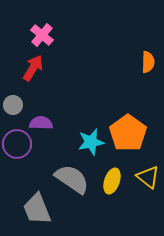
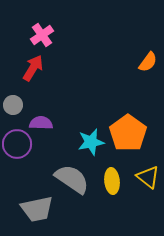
pink cross: rotated 15 degrees clockwise
orange semicircle: rotated 35 degrees clockwise
yellow ellipse: rotated 25 degrees counterclockwise
gray trapezoid: rotated 80 degrees counterclockwise
